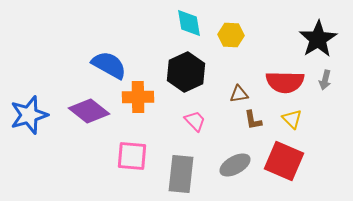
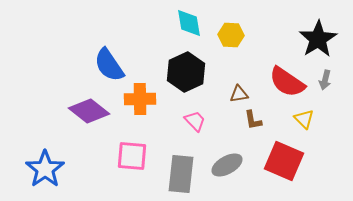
blue semicircle: rotated 153 degrees counterclockwise
red semicircle: moved 2 px right; rotated 33 degrees clockwise
orange cross: moved 2 px right, 2 px down
blue star: moved 16 px right, 54 px down; rotated 18 degrees counterclockwise
yellow triangle: moved 12 px right
gray ellipse: moved 8 px left
